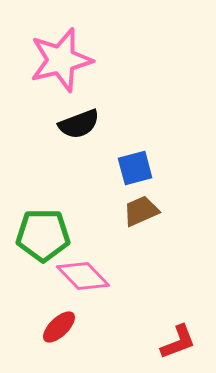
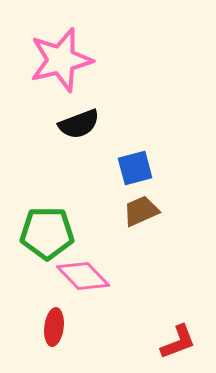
green pentagon: moved 4 px right, 2 px up
red ellipse: moved 5 px left; rotated 39 degrees counterclockwise
